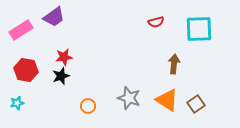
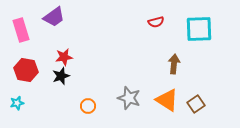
pink rectangle: rotated 75 degrees counterclockwise
